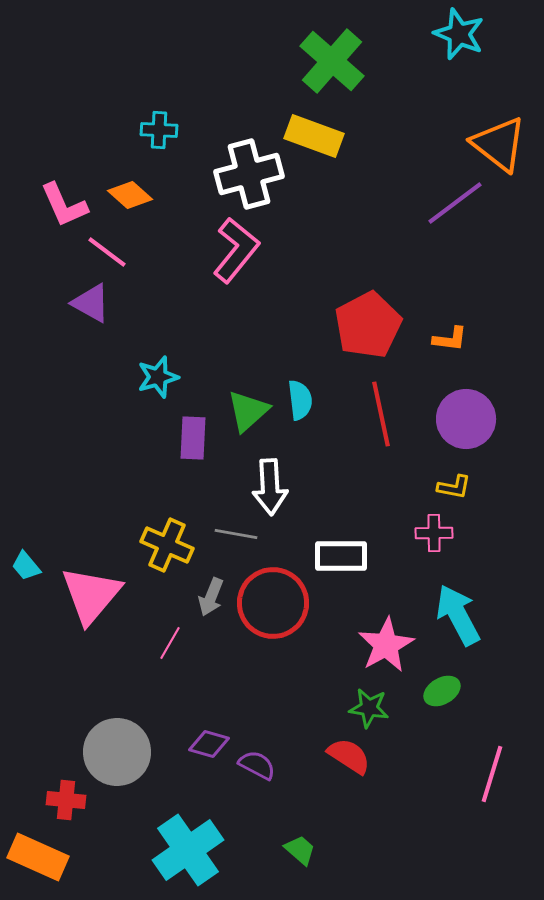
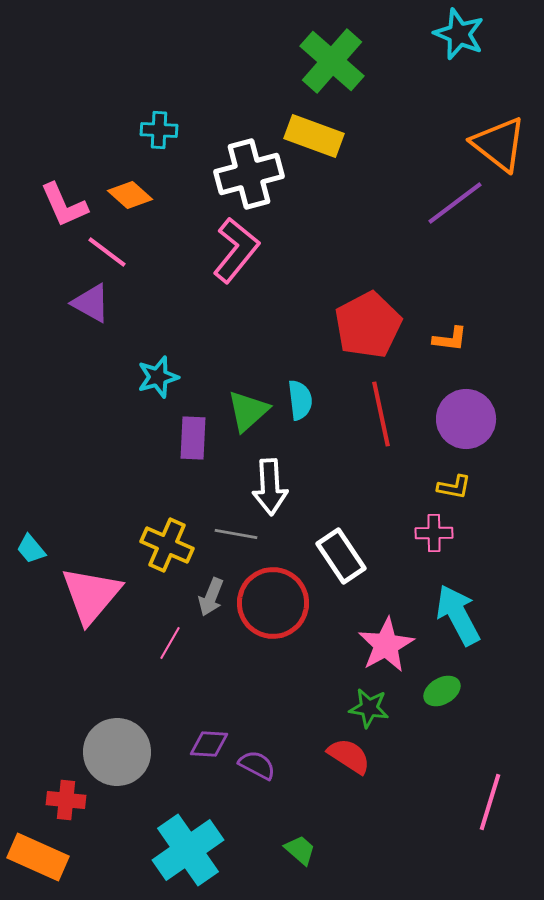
white rectangle at (341, 556): rotated 56 degrees clockwise
cyan trapezoid at (26, 566): moved 5 px right, 17 px up
purple diamond at (209, 744): rotated 12 degrees counterclockwise
pink line at (492, 774): moved 2 px left, 28 px down
